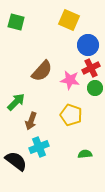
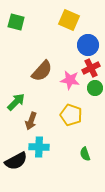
cyan cross: rotated 24 degrees clockwise
green semicircle: rotated 104 degrees counterclockwise
black semicircle: rotated 115 degrees clockwise
